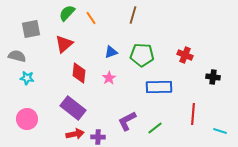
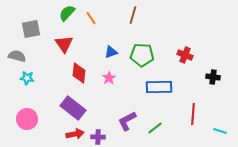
red triangle: rotated 24 degrees counterclockwise
